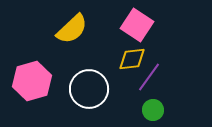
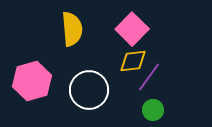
pink square: moved 5 px left, 4 px down; rotated 12 degrees clockwise
yellow semicircle: rotated 52 degrees counterclockwise
yellow diamond: moved 1 px right, 2 px down
white circle: moved 1 px down
